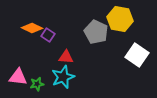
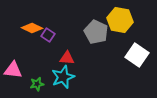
yellow hexagon: moved 1 px down
red triangle: moved 1 px right, 1 px down
pink triangle: moved 5 px left, 7 px up
